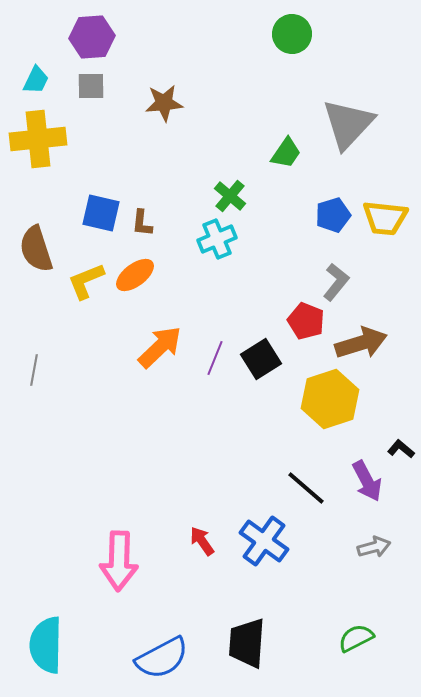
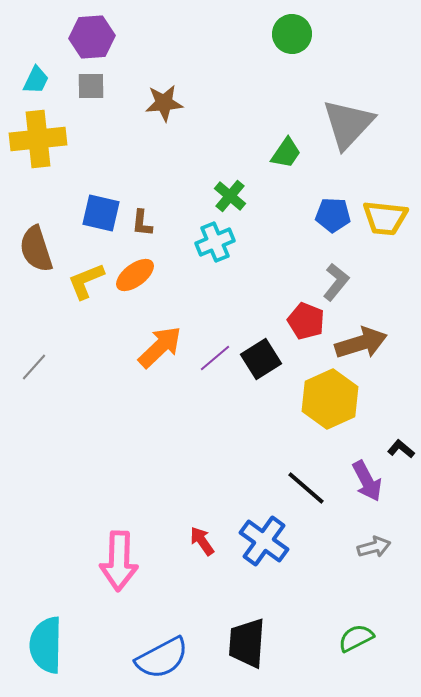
blue pentagon: rotated 20 degrees clockwise
cyan cross: moved 2 px left, 3 px down
purple line: rotated 28 degrees clockwise
gray line: moved 3 px up; rotated 32 degrees clockwise
yellow hexagon: rotated 6 degrees counterclockwise
